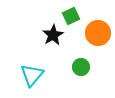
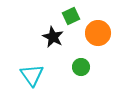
black star: moved 2 px down; rotated 15 degrees counterclockwise
cyan triangle: rotated 15 degrees counterclockwise
